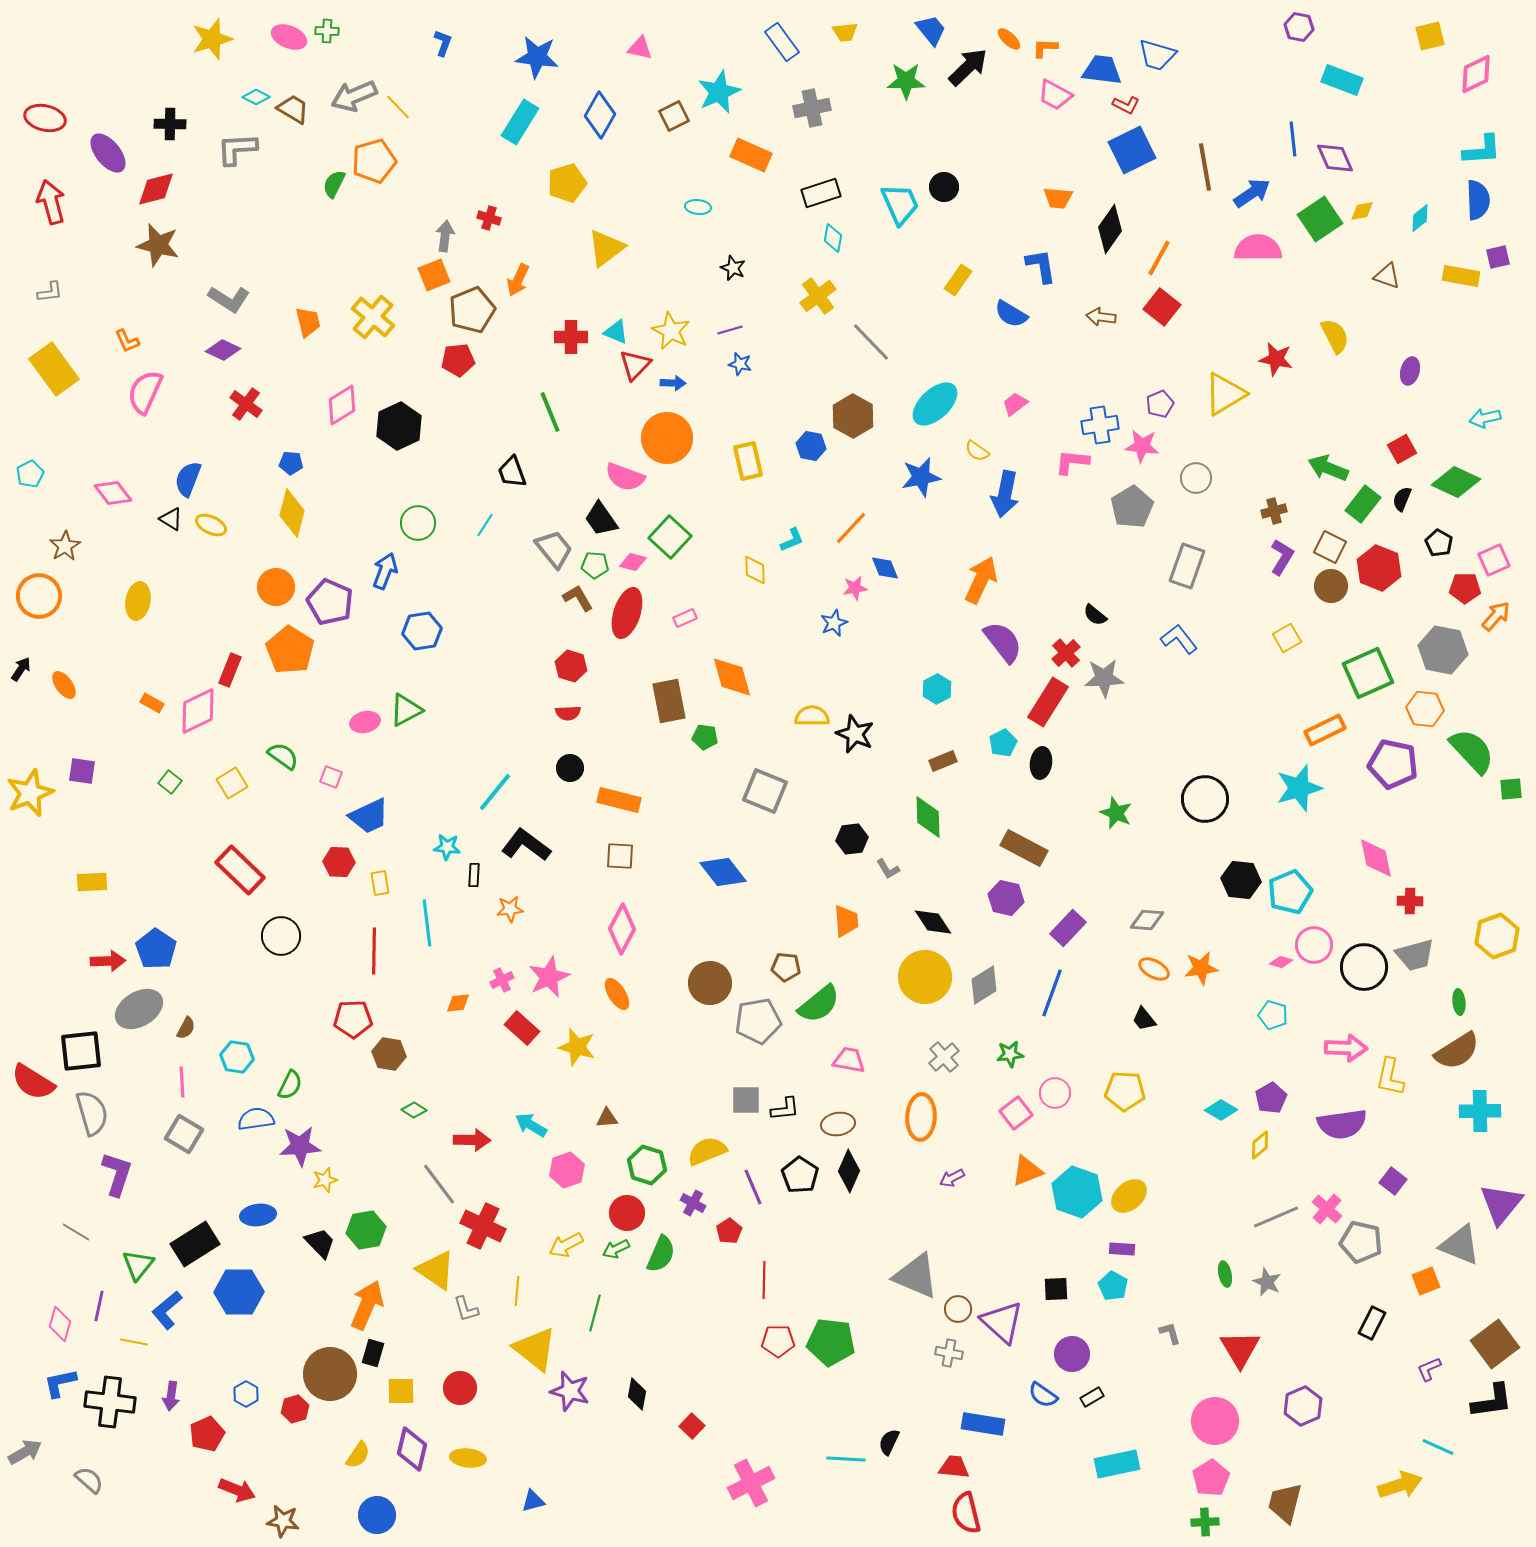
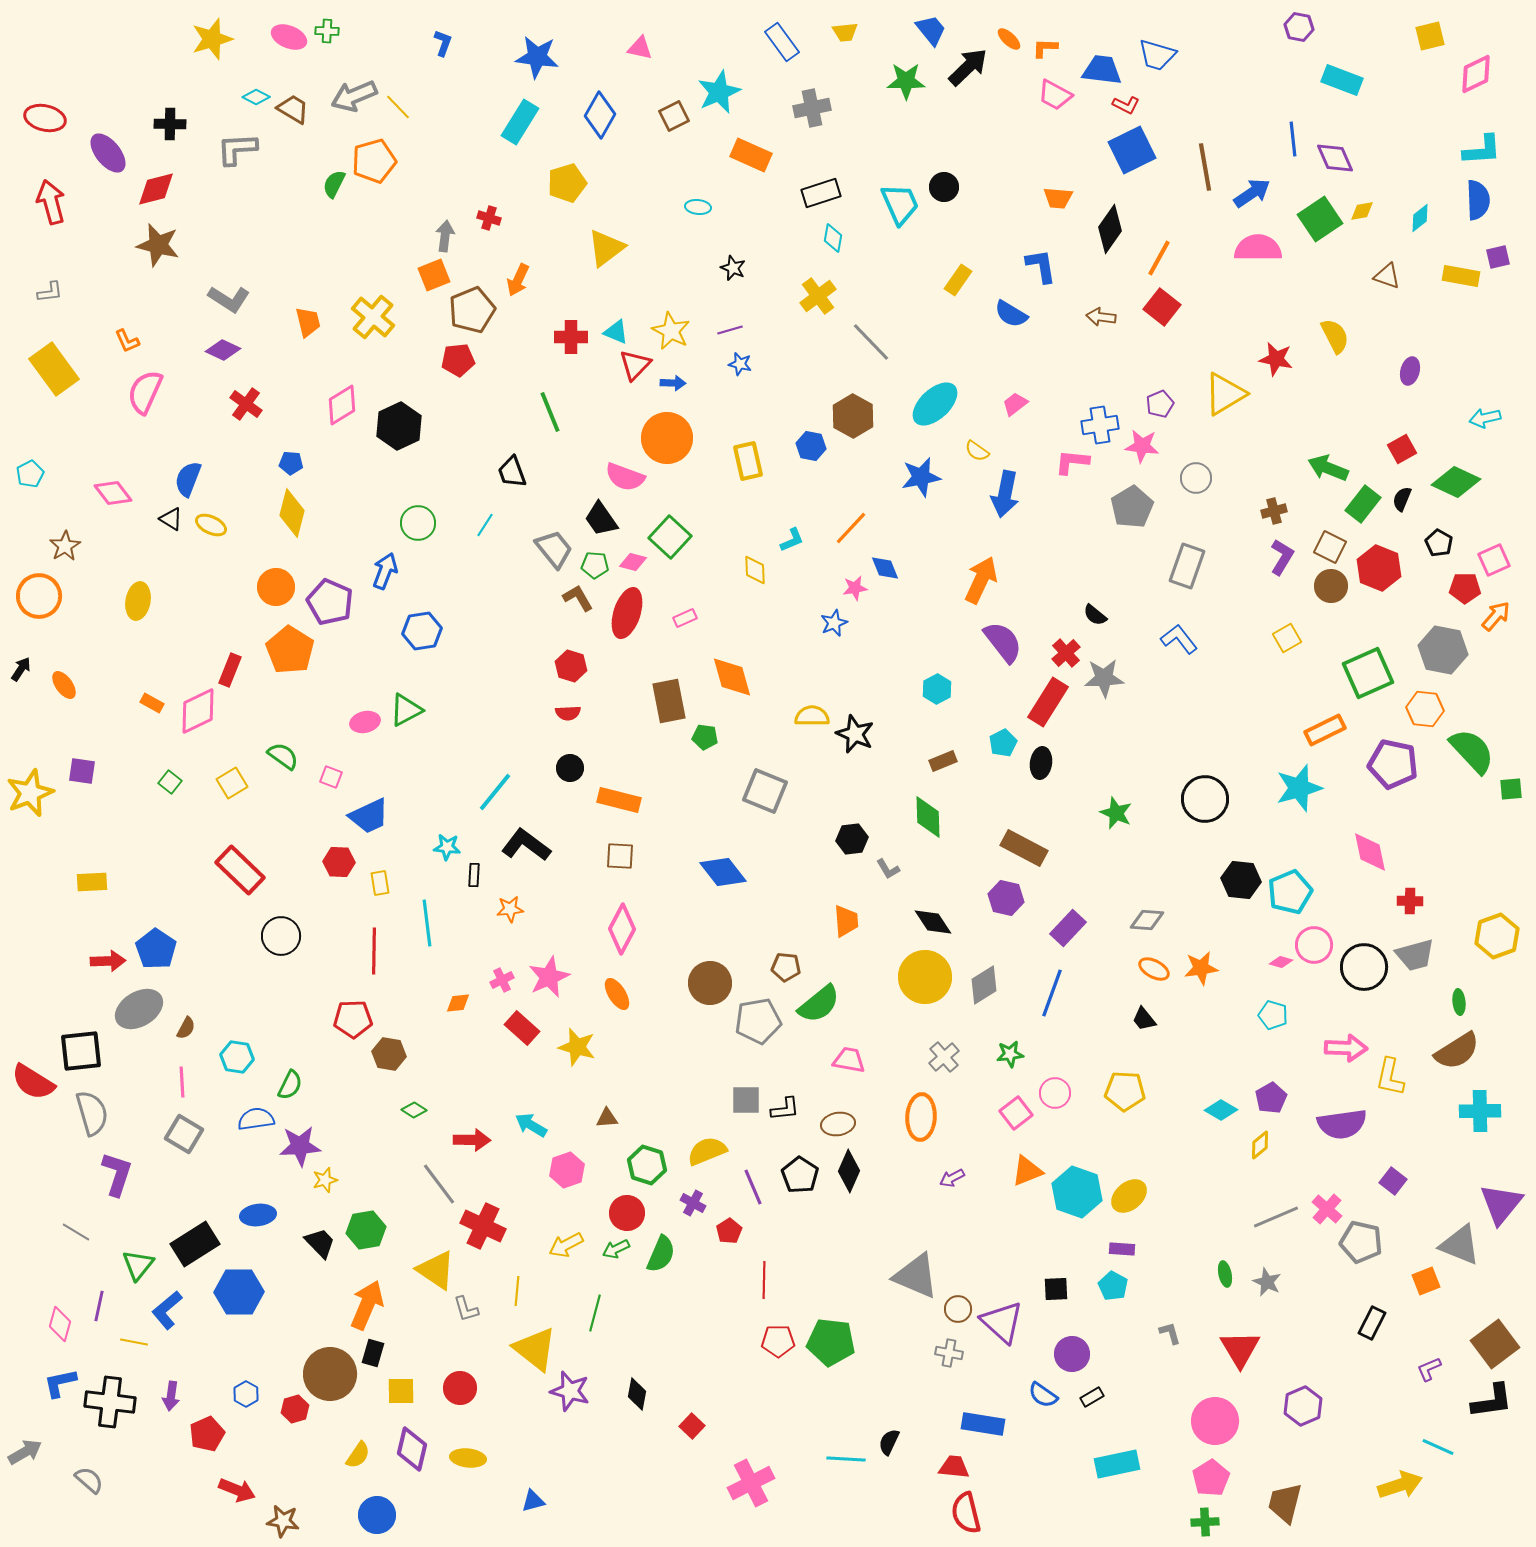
pink diamond at (1376, 858): moved 6 px left, 6 px up
